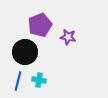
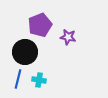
blue line: moved 2 px up
